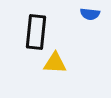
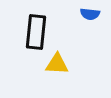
yellow triangle: moved 2 px right, 1 px down
